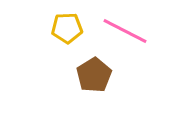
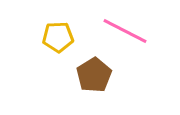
yellow pentagon: moved 9 px left, 9 px down
